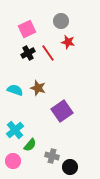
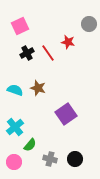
gray circle: moved 28 px right, 3 px down
pink square: moved 7 px left, 3 px up
black cross: moved 1 px left
purple square: moved 4 px right, 3 px down
cyan cross: moved 3 px up
gray cross: moved 2 px left, 3 px down
pink circle: moved 1 px right, 1 px down
black circle: moved 5 px right, 8 px up
